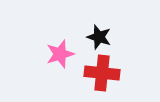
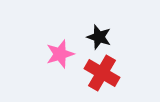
red cross: rotated 24 degrees clockwise
